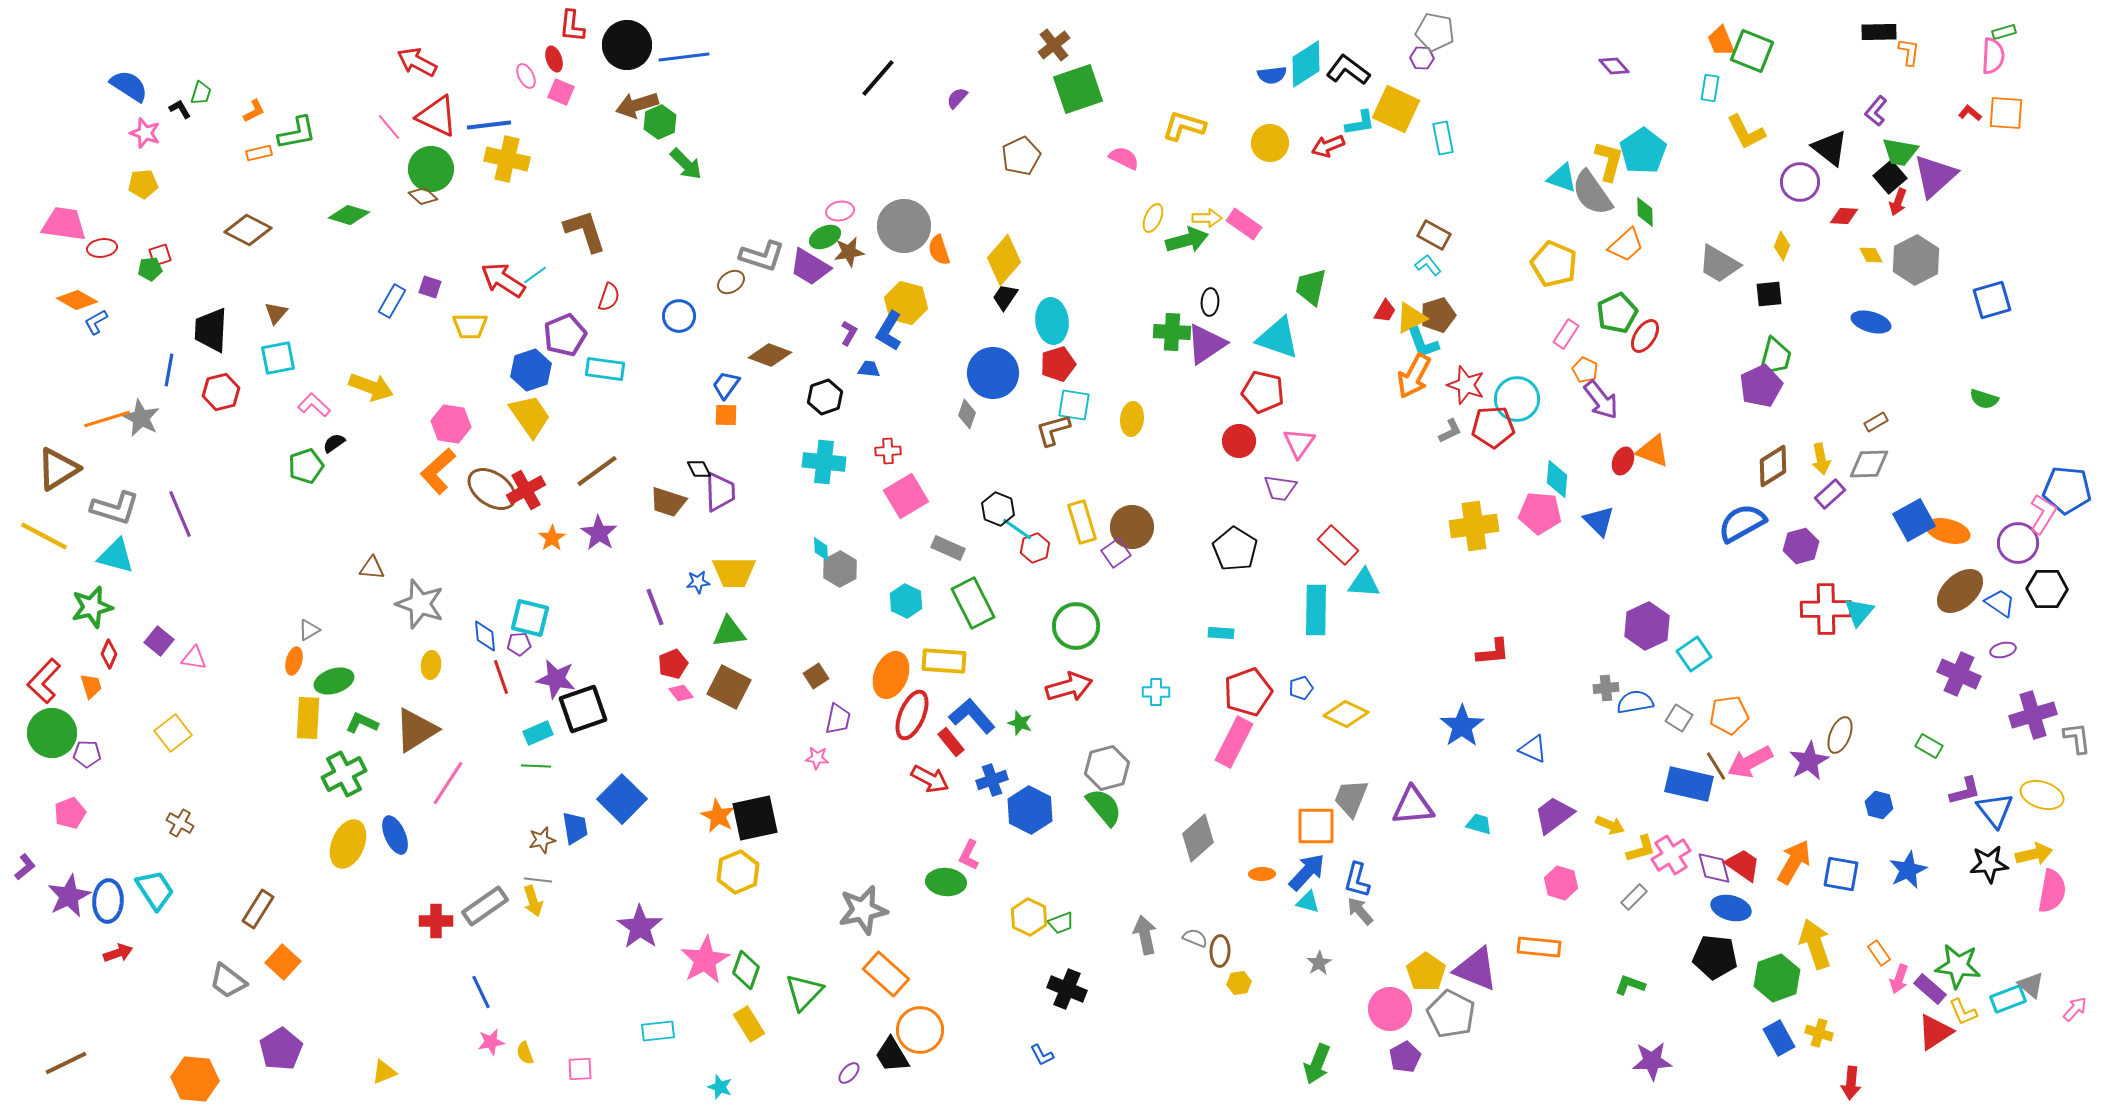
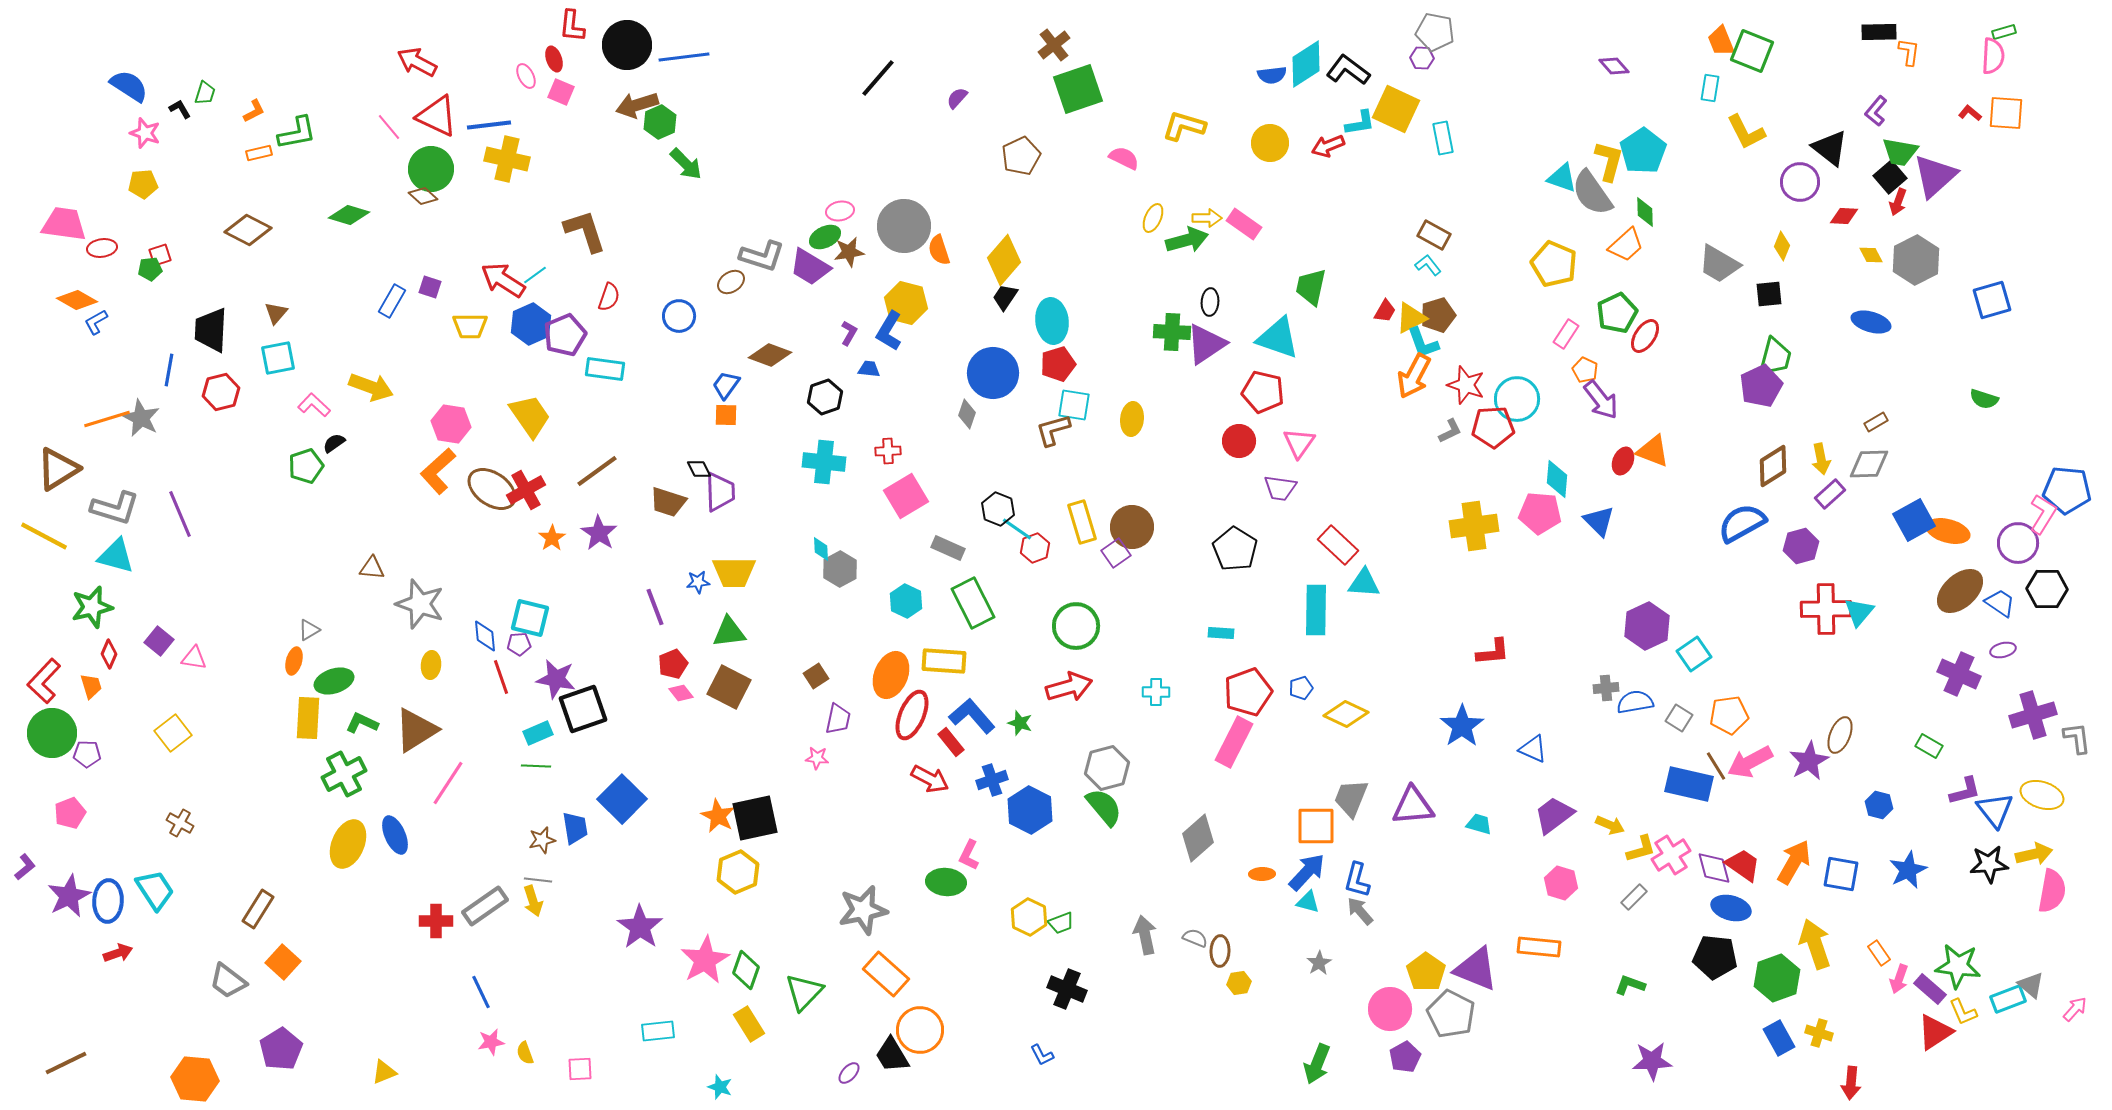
green trapezoid at (201, 93): moved 4 px right
blue hexagon at (531, 370): moved 46 px up; rotated 6 degrees counterclockwise
